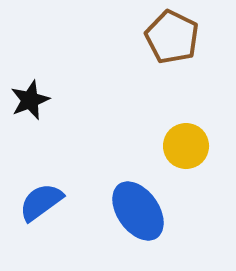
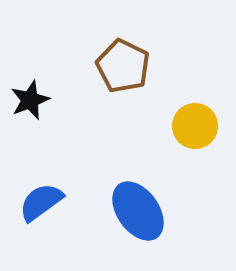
brown pentagon: moved 49 px left, 29 px down
yellow circle: moved 9 px right, 20 px up
